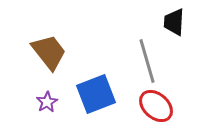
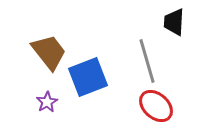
blue square: moved 8 px left, 17 px up
